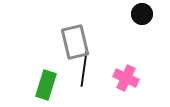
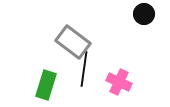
black circle: moved 2 px right
gray rectangle: moved 2 px left; rotated 40 degrees counterclockwise
pink cross: moved 7 px left, 4 px down
